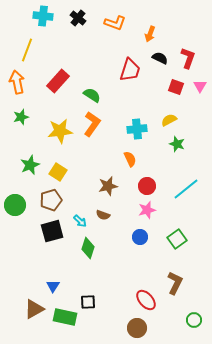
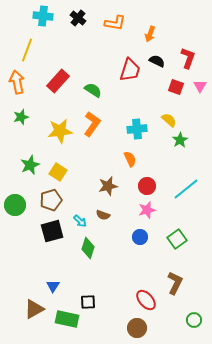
orange L-shape at (115, 23): rotated 10 degrees counterclockwise
black semicircle at (160, 58): moved 3 px left, 3 px down
green semicircle at (92, 95): moved 1 px right, 5 px up
yellow semicircle at (169, 120): rotated 70 degrees clockwise
green star at (177, 144): moved 3 px right, 4 px up; rotated 21 degrees clockwise
green rectangle at (65, 317): moved 2 px right, 2 px down
